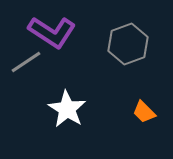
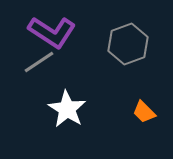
gray line: moved 13 px right
